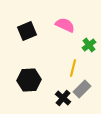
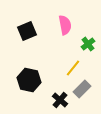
pink semicircle: rotated 54 degrees clockwise
green cross: moved 1 px left, 1 px up
yellow line: rotated 24 degrees clockwise
black hexagon: rotated 15 degrees clockwise
black cross: moved 3 px left, 2 px down
